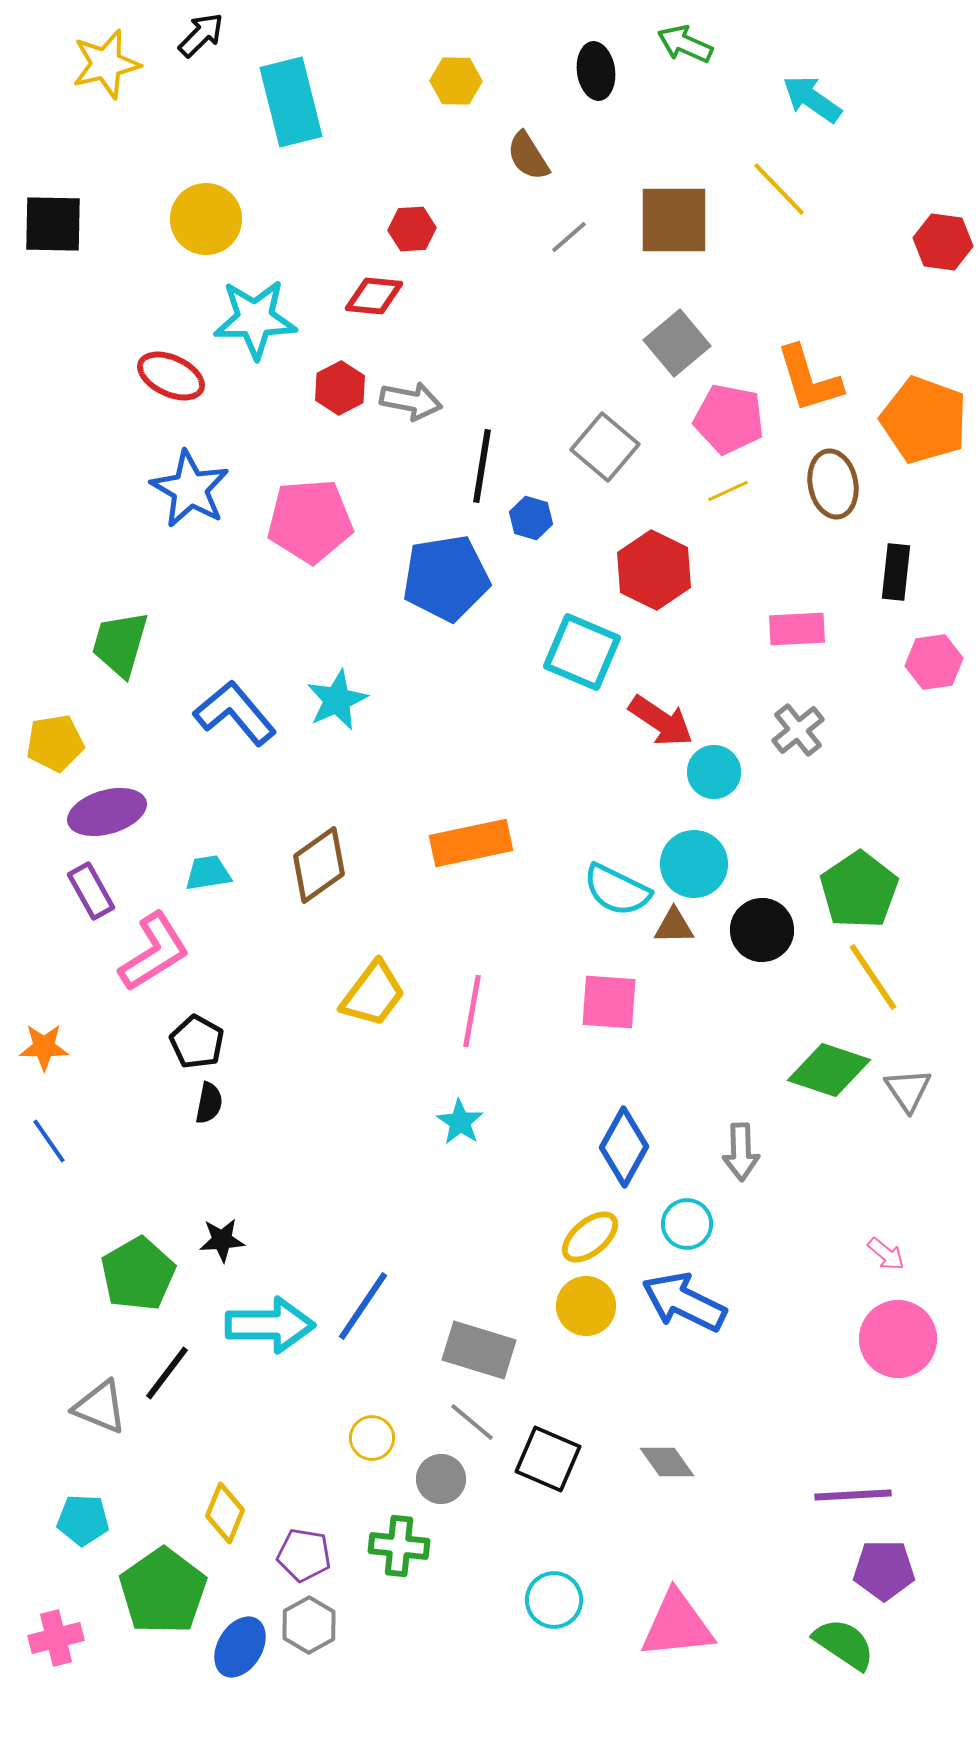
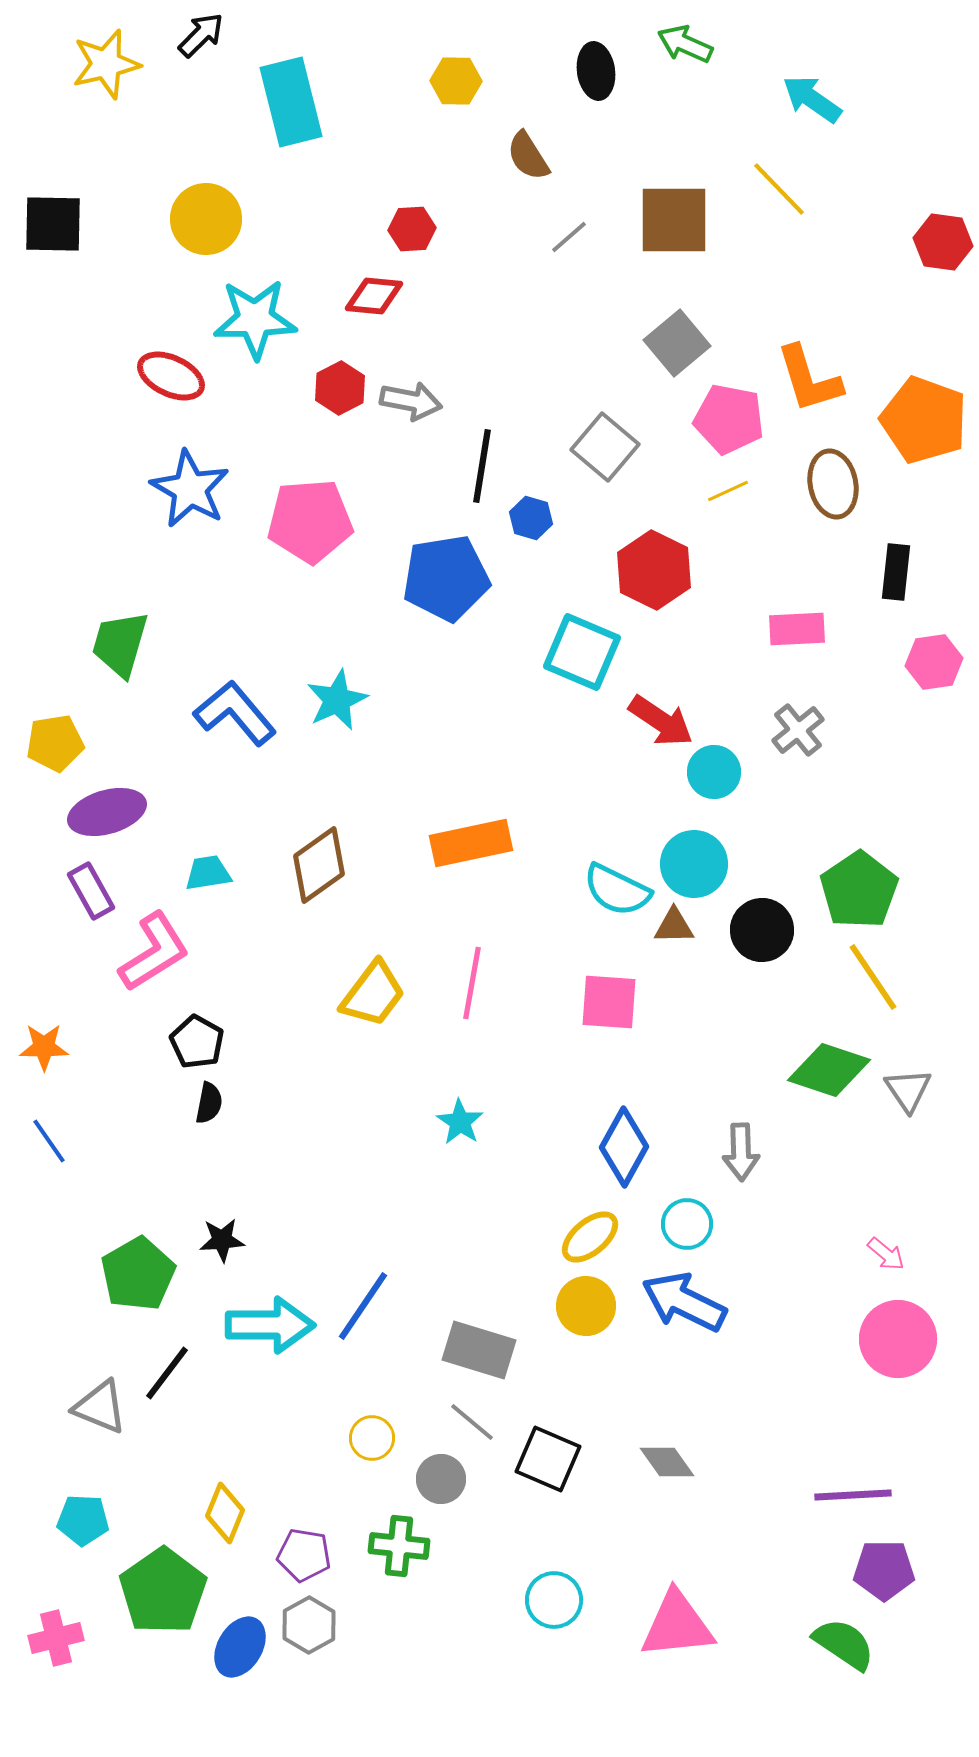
pink line at (472, 1011): moved 28 px up
